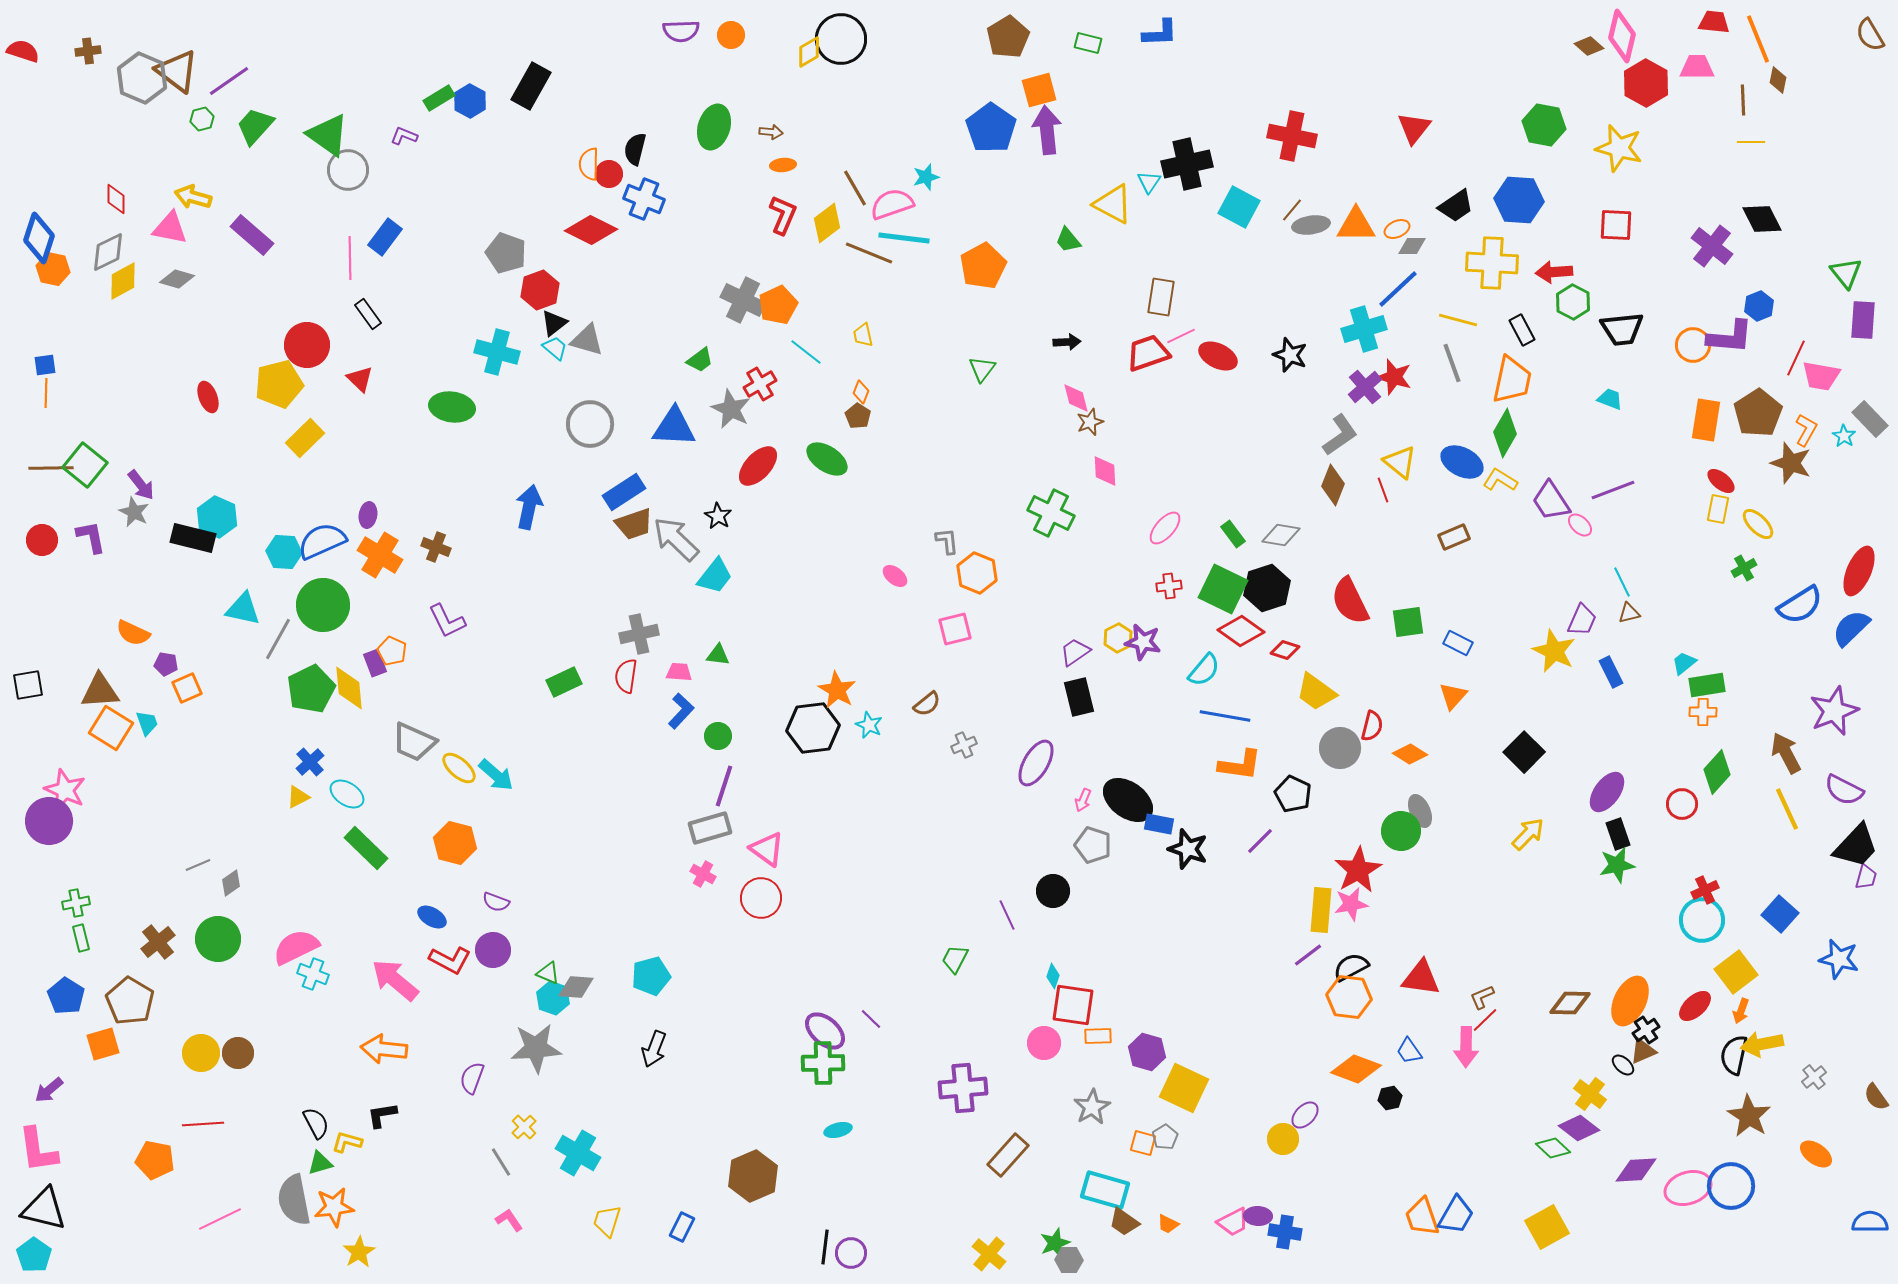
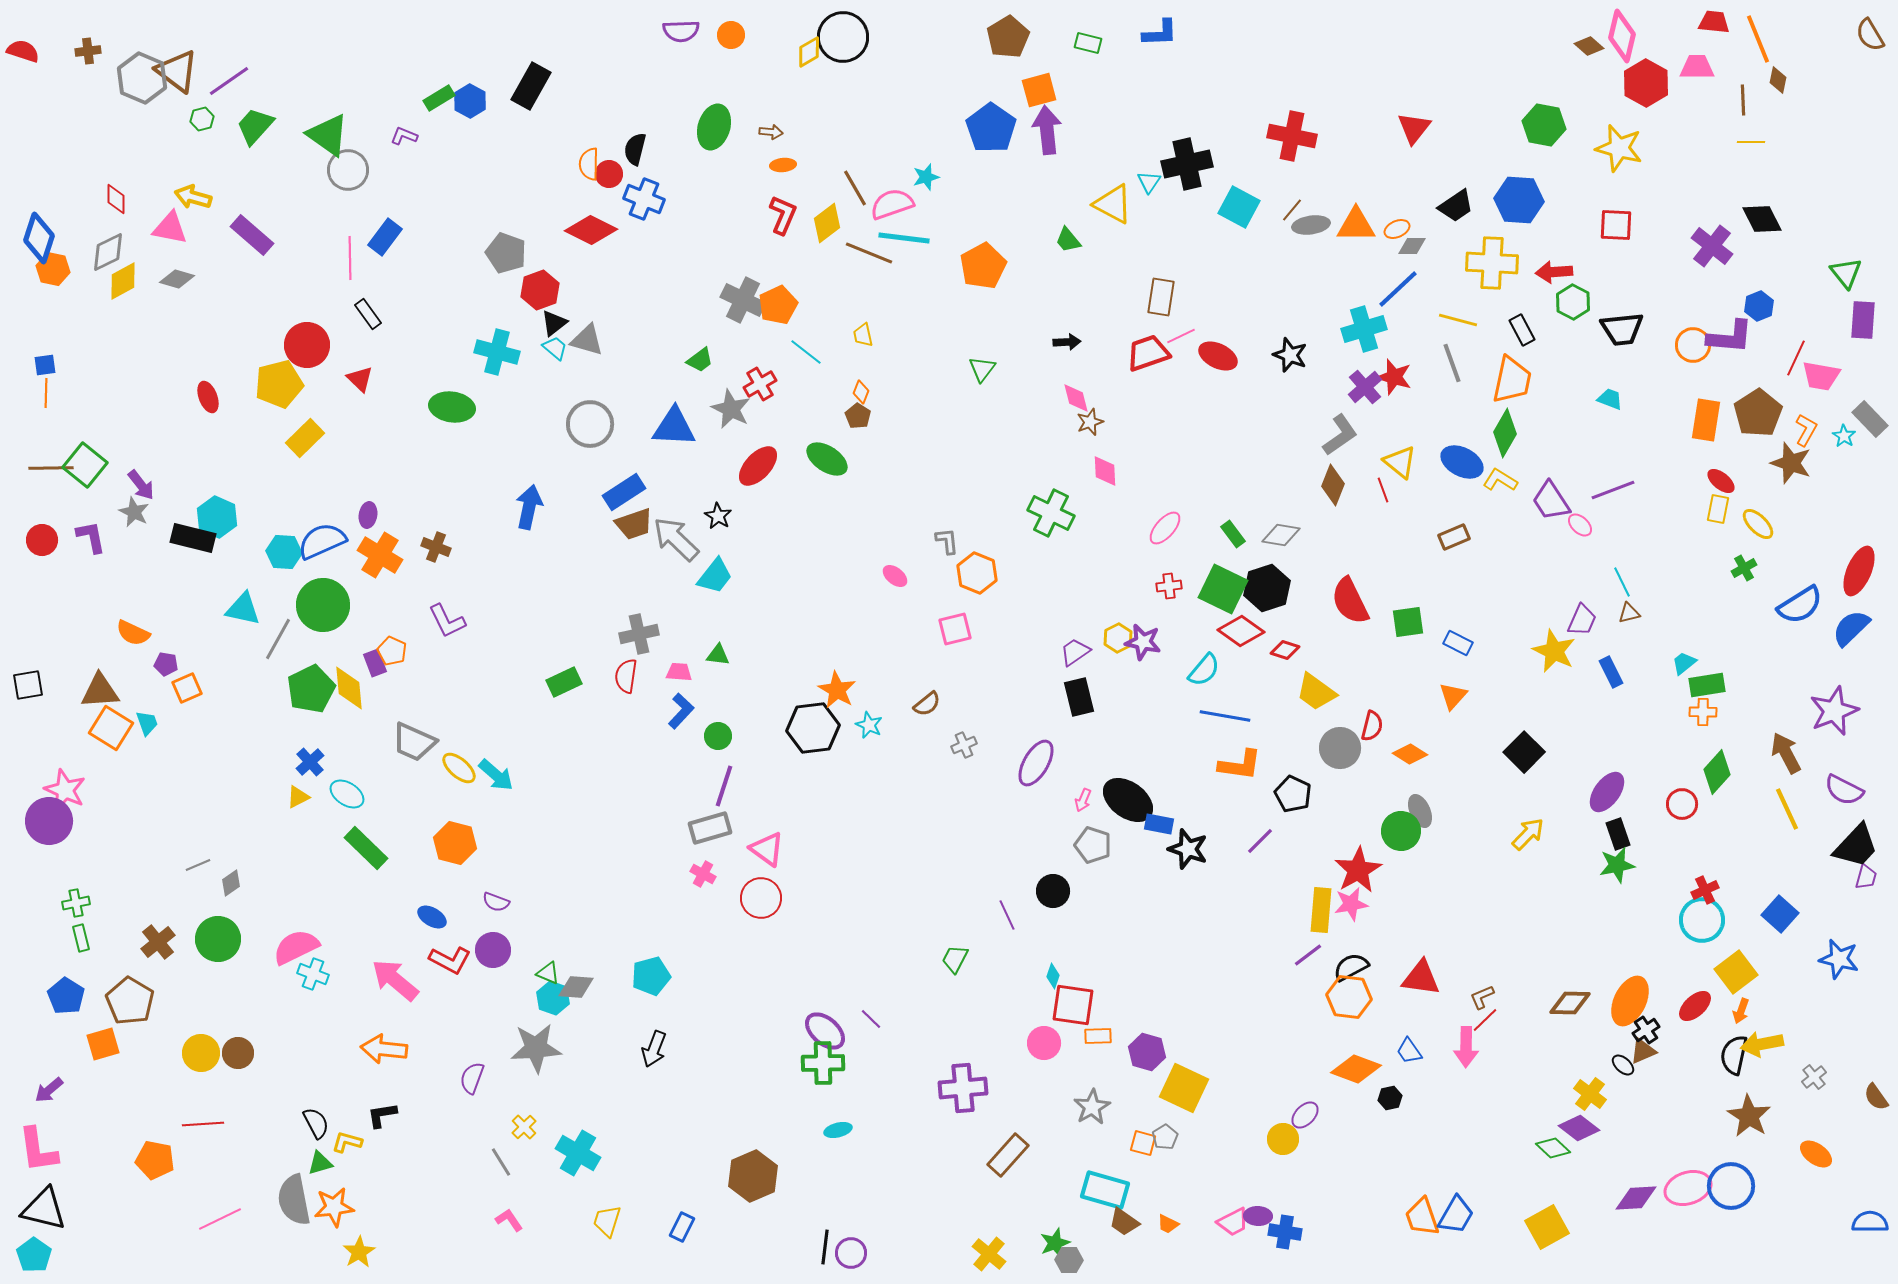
black circle at (841, 39): moved 2 px right, 2 px up
purple diamond at (1636, 1170): moved 28 px down
